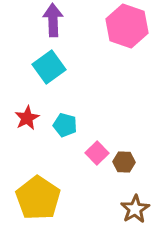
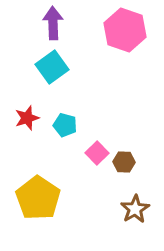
purple arrow: moved 3 px down
pink hexagon: moved 2 px left, 4 px down
cyan square: moved 3 px right
red star: rotated 10 degrees clockwise
